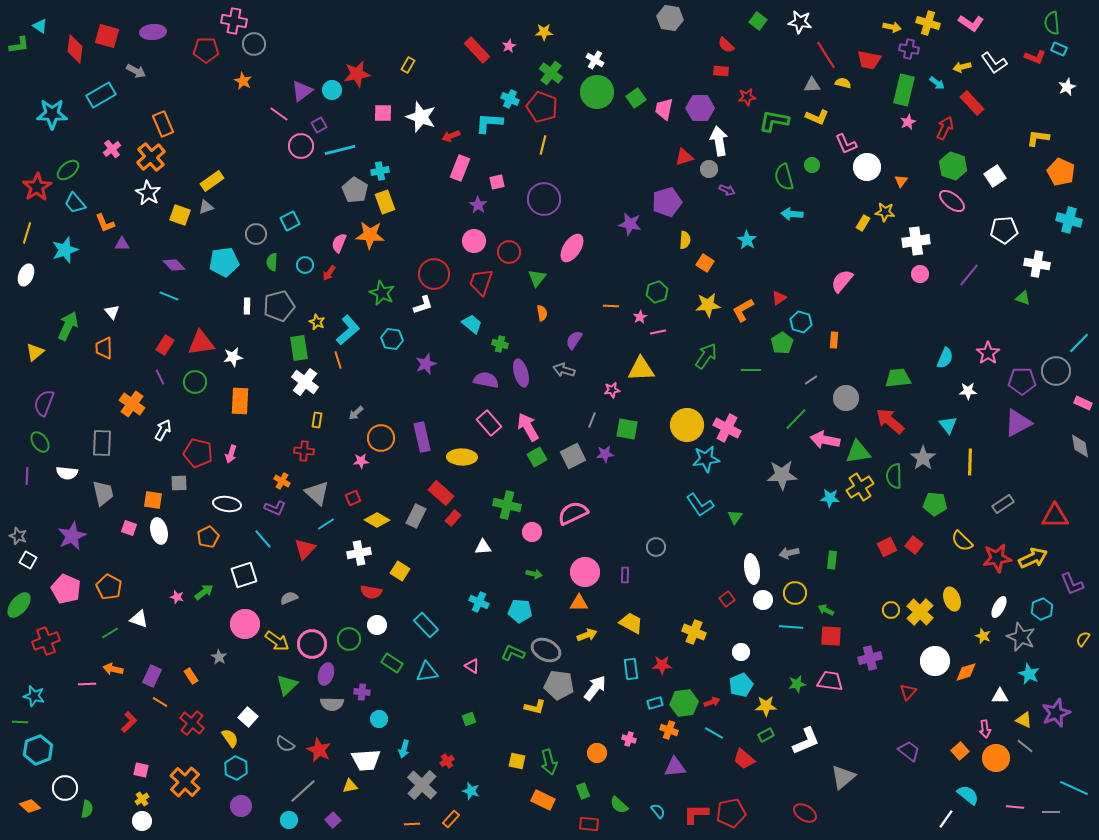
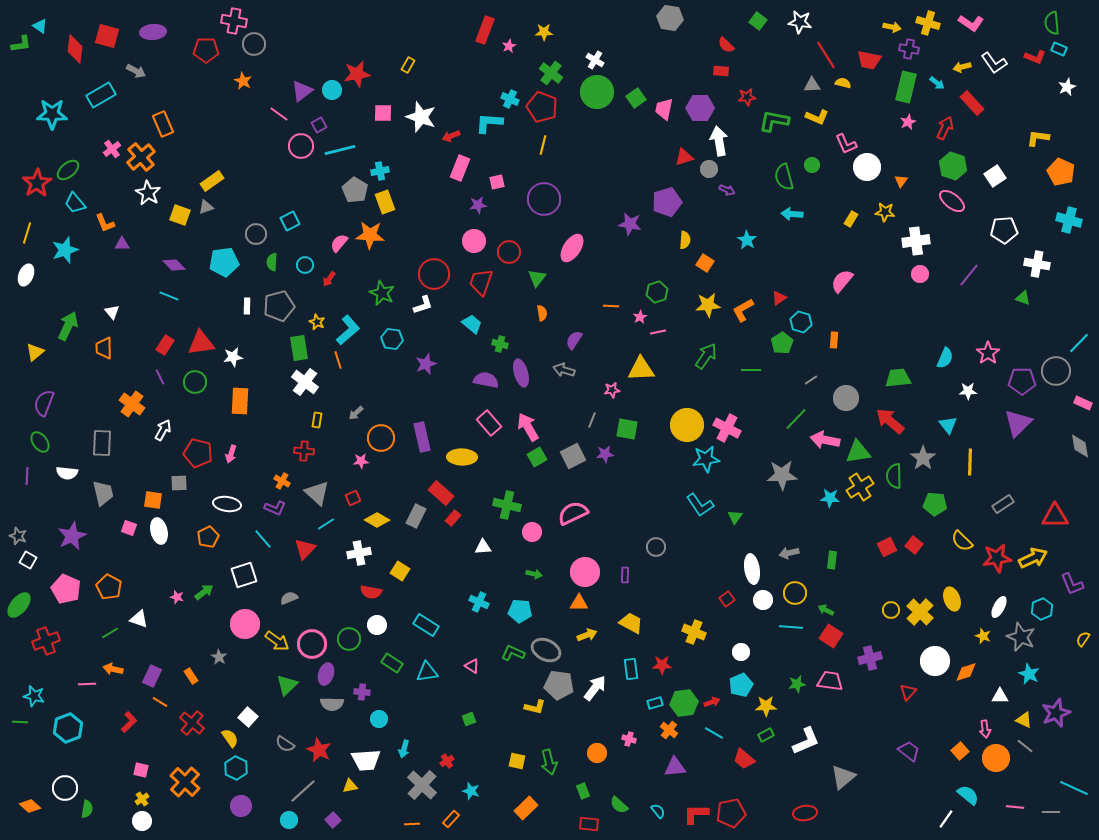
green L-shape at (19, 45): moved 2 px right, 1 px up
red rectangle at (477, 50): moved 8 px right, 20 px up; rotated 64 degrees clockwise
green rectangle at (904, 90): moved 2 px right, 3 px up
orange cross at (151, 157): moved 10 px left
red star at (37, 187): moved 4 px up
purple star at (478, 205): rotated 30 degrees clockwise
yellow rectangle at (863, 223): moved 12 px left, 4 px up
pink semicircle at (339, 243): rotated 18 degrees clockwise
red arrow at (329, 273): moved 6 px down
purple triangle at (1018, 423): rotated 16 degrees counterclockwise
cyan rectangle at (426, 625): rotated 15 degrees counterclockwise
red square at (831, 636): rotated 30 degrees clockwise
orange cross at (669, 730): rotated 18 degrees clockwise
cyan hexagon at (38, 750): moved 30 px right, 22 px up
orange rectangle at (543, 800): moved 17 px left, 8 px down; rotated 70 degrees counterclockwise
red ellipse at (805, 813): rotated 40 degrees counterclockwise
